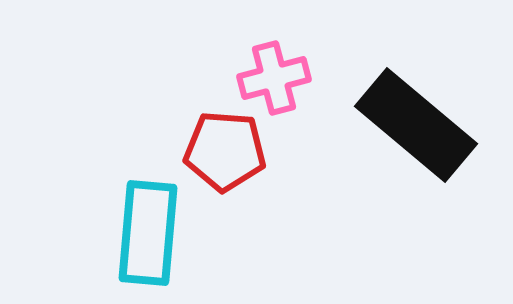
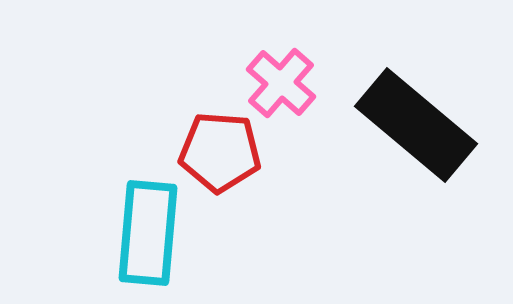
pink cross: moved 7 px right, 5 px down; rotated 34 degrees counterclockwise
red pentagon: moved 5 px left, 1 px down
